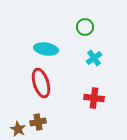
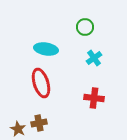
brown cross: moved 1 px right, 1 px down
